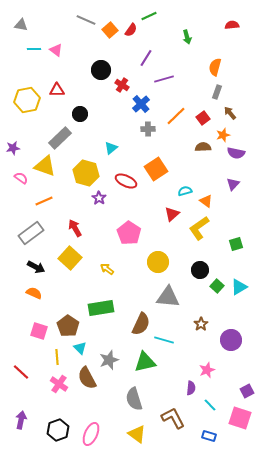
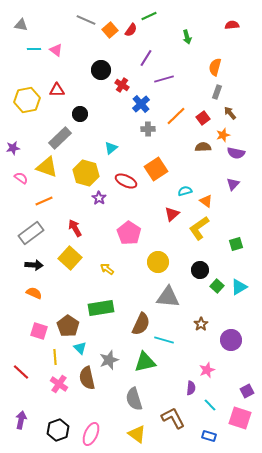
yellow triangle at (45, 166): moved 2 px right, 1 px down
black arrow at (36, 267): moved 2 px left, 2 px up; rotated 24 degrees counterclockwise
yellow line at (57, 357): moved 2 px left
brown semicircle at (87, 378): rotated 15 degrees clockwise
